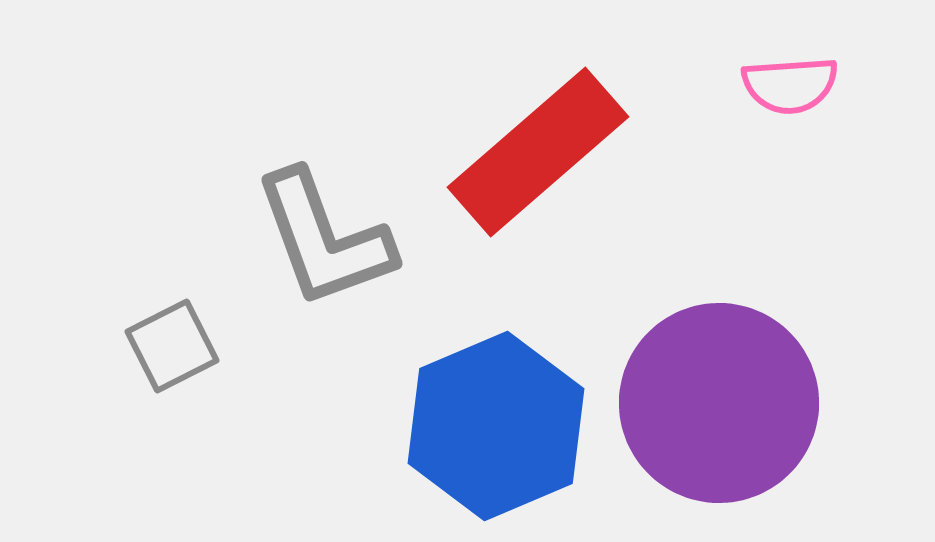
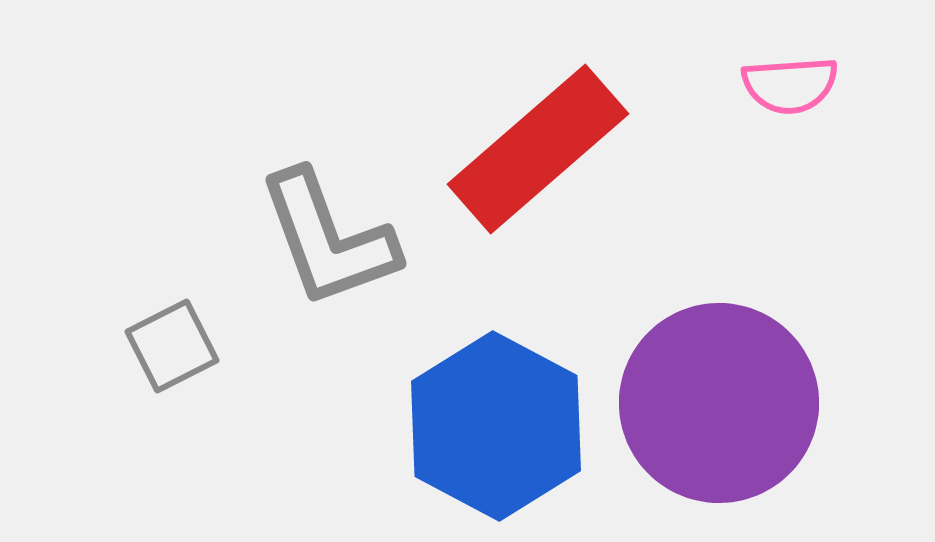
red rectangle: moved 3 px up
gray L-shape: moved 4 px right
blue hexagon: rotated 9 degrees counterclockwise
